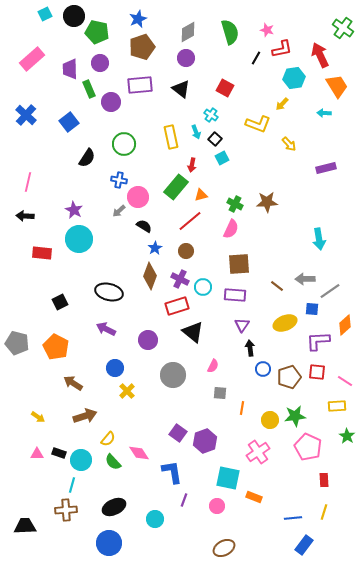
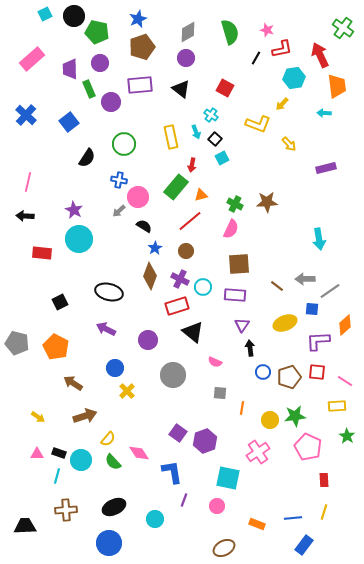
orange trapezoid at (337, 86): rotated 25 degrees clockwise
pink semicircle at (213, 366): moved 2 px right, 4 px up; rotated 88 degrees clockwise
blue circle at (263, 369): moved 3 px down
cyan line at (72, 485): moved 15 px left, 9 px up
orange rectangle at (254, 497): moved 3 px right, 27 px down
